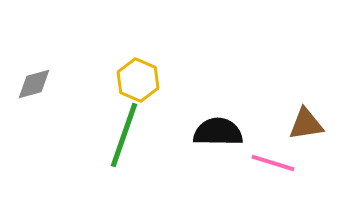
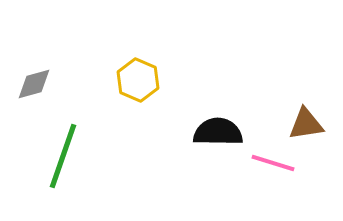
green line: moved 61 px left, 21 px down
